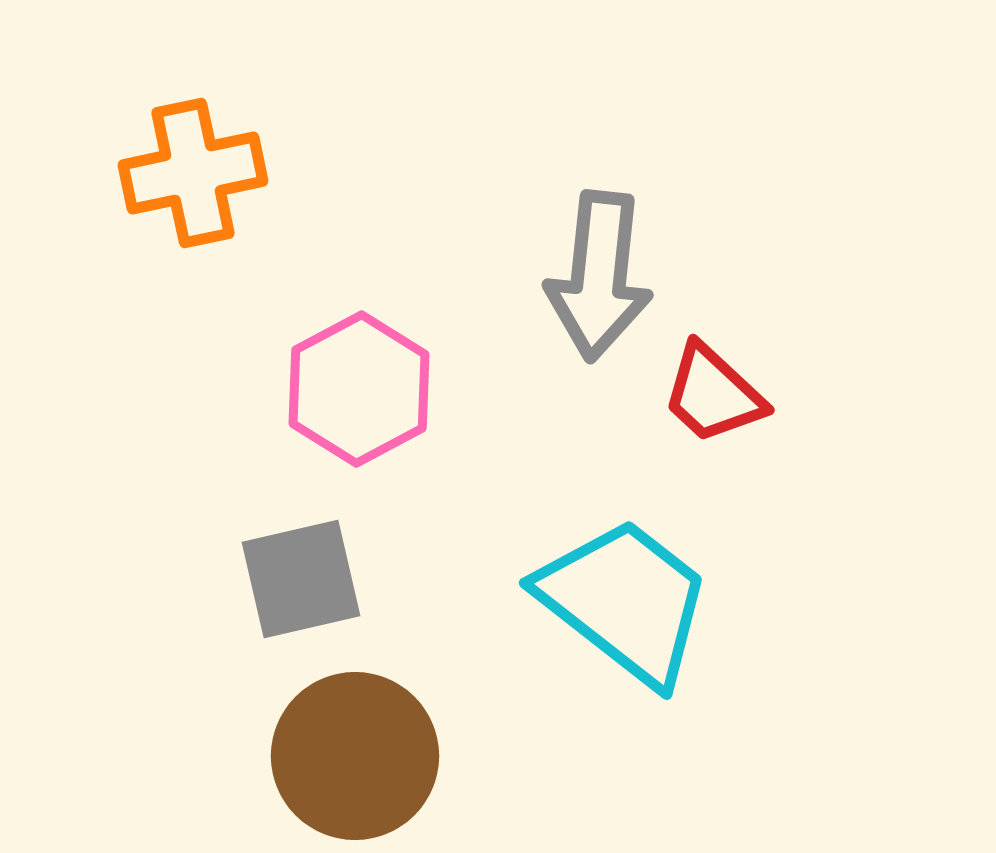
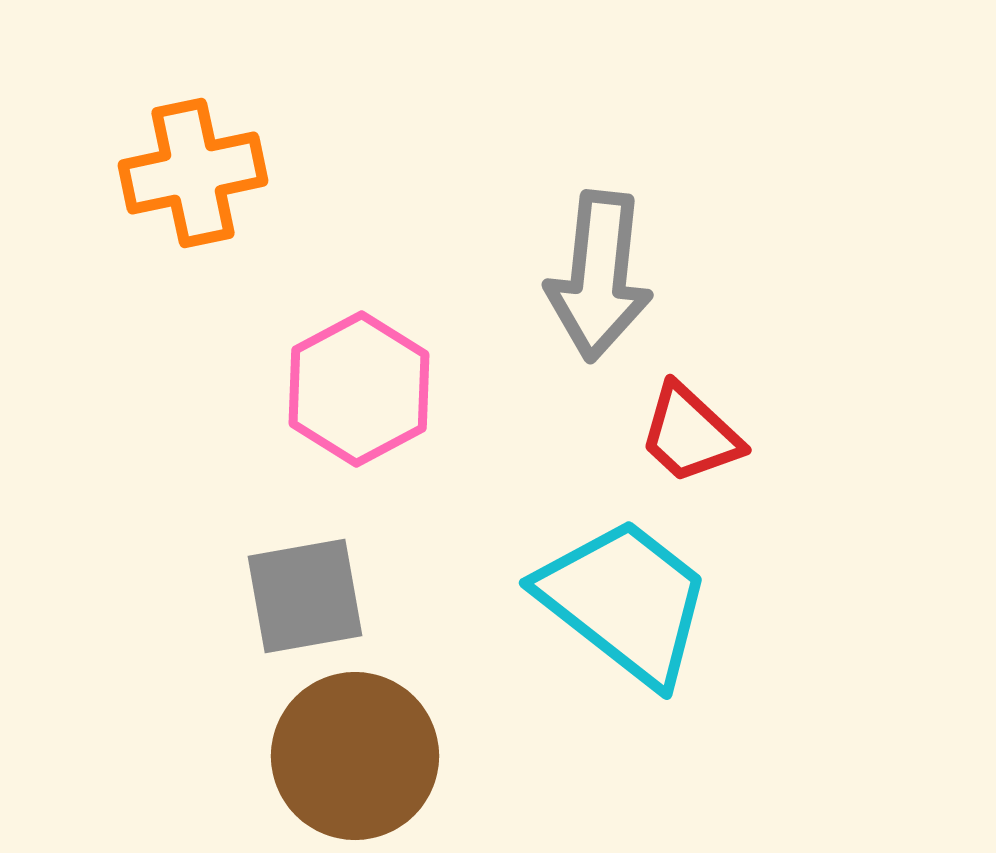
red trapezoid: moved 23 px left, 40 px down
gray square: moved 4 px right, 17 px down; rotated 3 degrees clockwise
